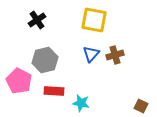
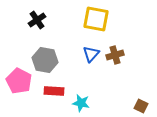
yellow square: moved 2 px right, 1 px up
gray hexagon: rotated 25 degrees clockwise
